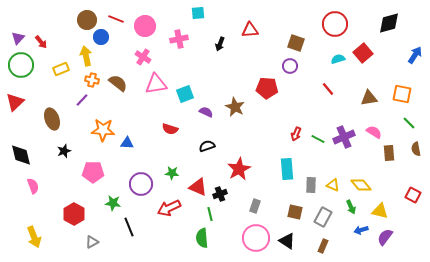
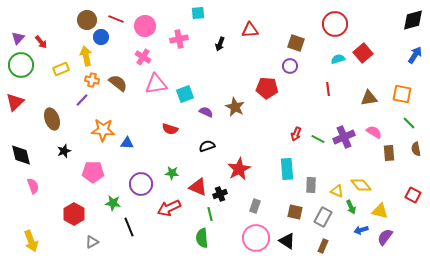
black diamond at (389, 23): moved 24 px right, 3 px up
red line at (328, 89): rotated 32 degrees clockwise
yellow triangle at (333, 185): moved 4 px right, 6 px down
yellow arrow at (34, 237): moved 3 px left, 4 px down
